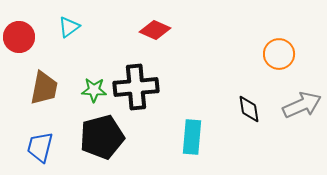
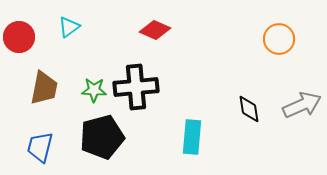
orange circle: moved 15 px up
